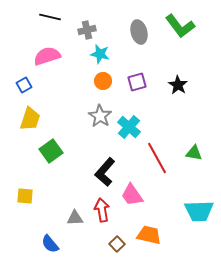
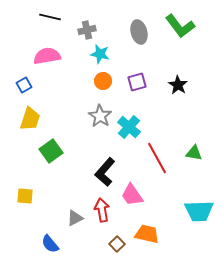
pink semicircle: rotated 8 degrees clockwise
gray triangle: rotated 24 degrees counterclockwise
orange trapezoid: moved 2 px left, 1 px up
